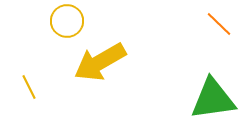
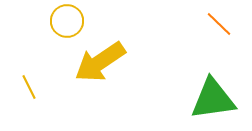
yellow arrow: rotated 4 degrees counterclockwise
